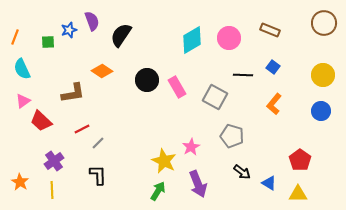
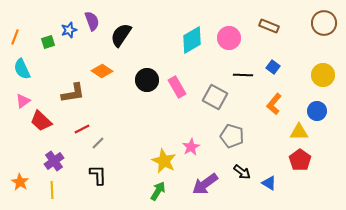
brown rectangle: moved 1 px left, 4 px up
green square: rotated 16 degrees counterclockwise
blue circle: moved 4 px left
purple arrow: moved 7 px right; rotated 76 degrees clockwise
yellow triangle: moved 1 px right, 62 px up
